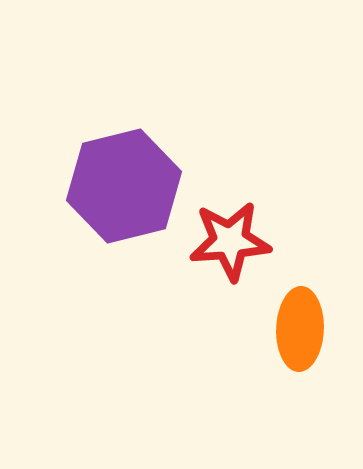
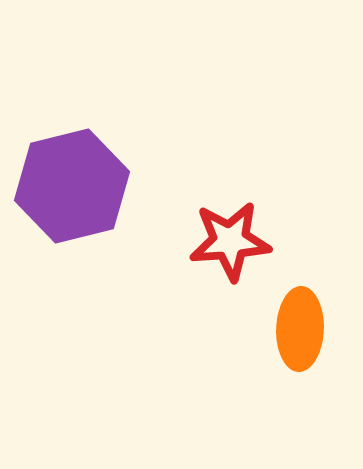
purple hexagon: moved 52 px left
